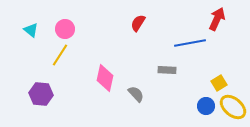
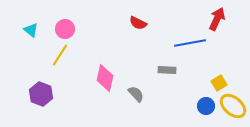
red semicircle: rotated 96 degrees counterclockwise
purple hexagon: rotated 15 degrees clockwise
yellow ellipse: moved 1 px up
